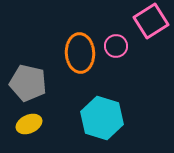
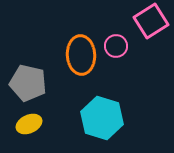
orange ellipse: moved 1 px right, 2 px down
